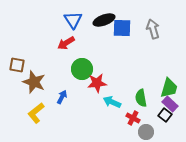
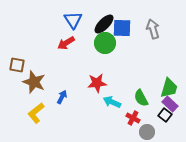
black ellipse: moved 4 px down; rotated 25 degrees counterclockwise
green circle: moved 23 px right, 26 px up
green semicircle: rotated 18 degrees counterclockwise
gray circle: moved 1 px right
